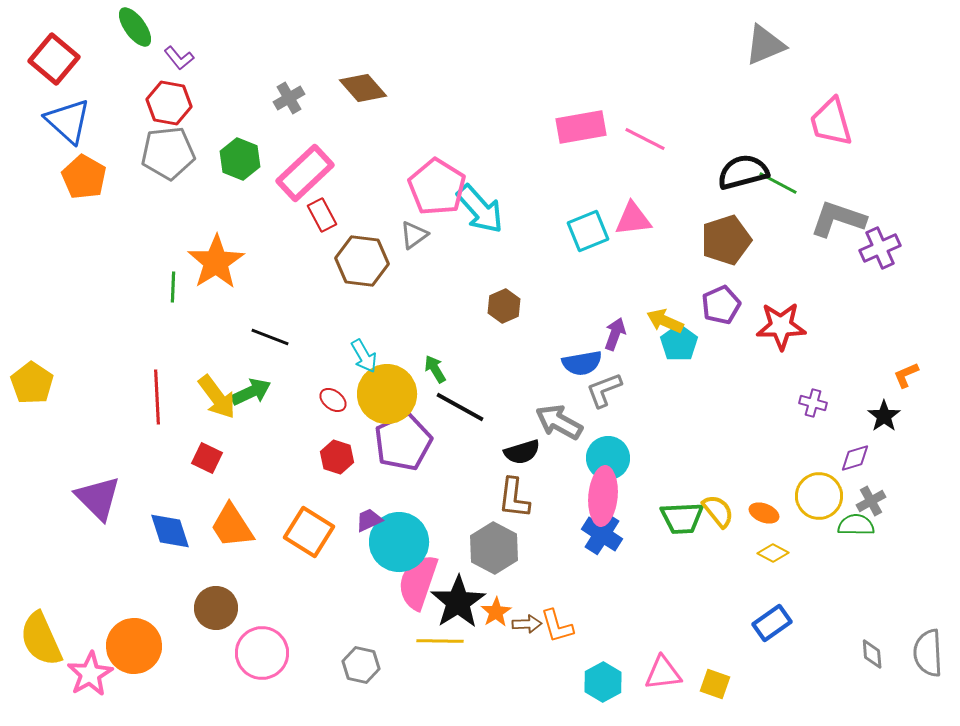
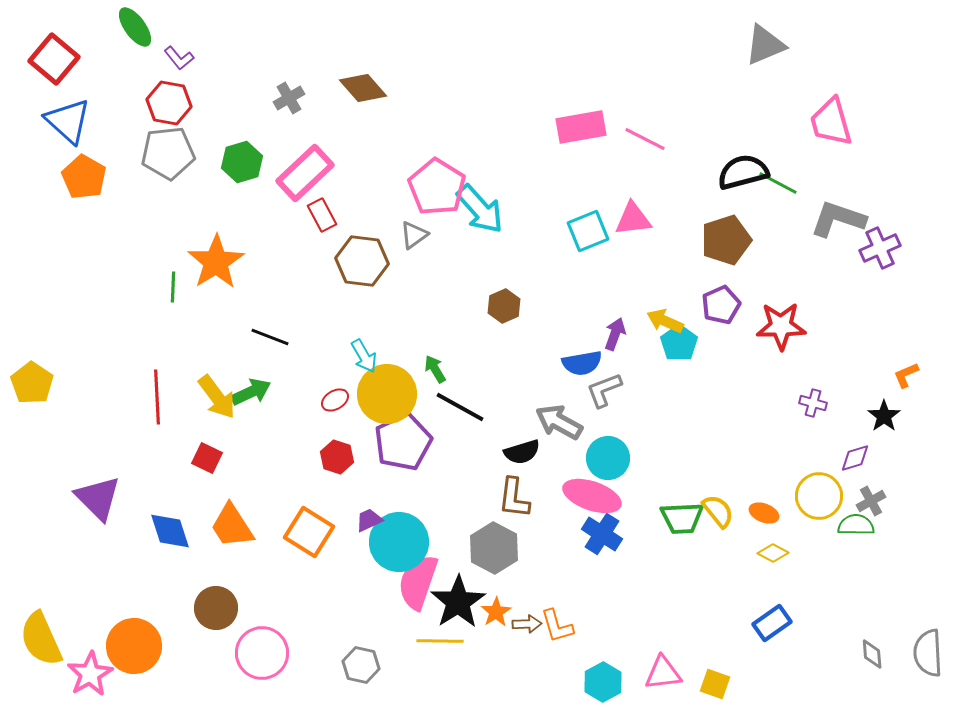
green hexagon at (240, 159): moved 2 px right, 3 px down; rotated 21 degrees clockwise
red ellipse at (333, 400): moved 2 px right; rotated 68 degrees counterclockwise
pink ellipse at (603, 496): moved 11 px left; rotated 76 degrees counterclockwise
